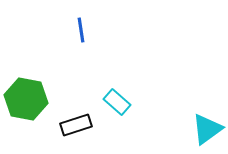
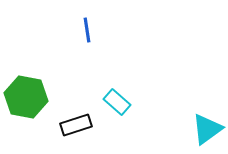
blue line: moved 6 px right
green hexagon: moved 2 px up
